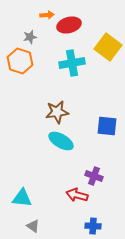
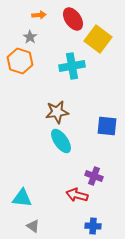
orange arrow: moved 8 px left
red ellipse: moved 4 px right, 6 px up; rotated 70 degrees clockwise
gray star: rotated 24 degrees counterclockwise
yellow square: moved 10 px left, 8 px up
cyan cross: moved 3 px down
cyan ellipse: rotated 25 degrees clockwise
